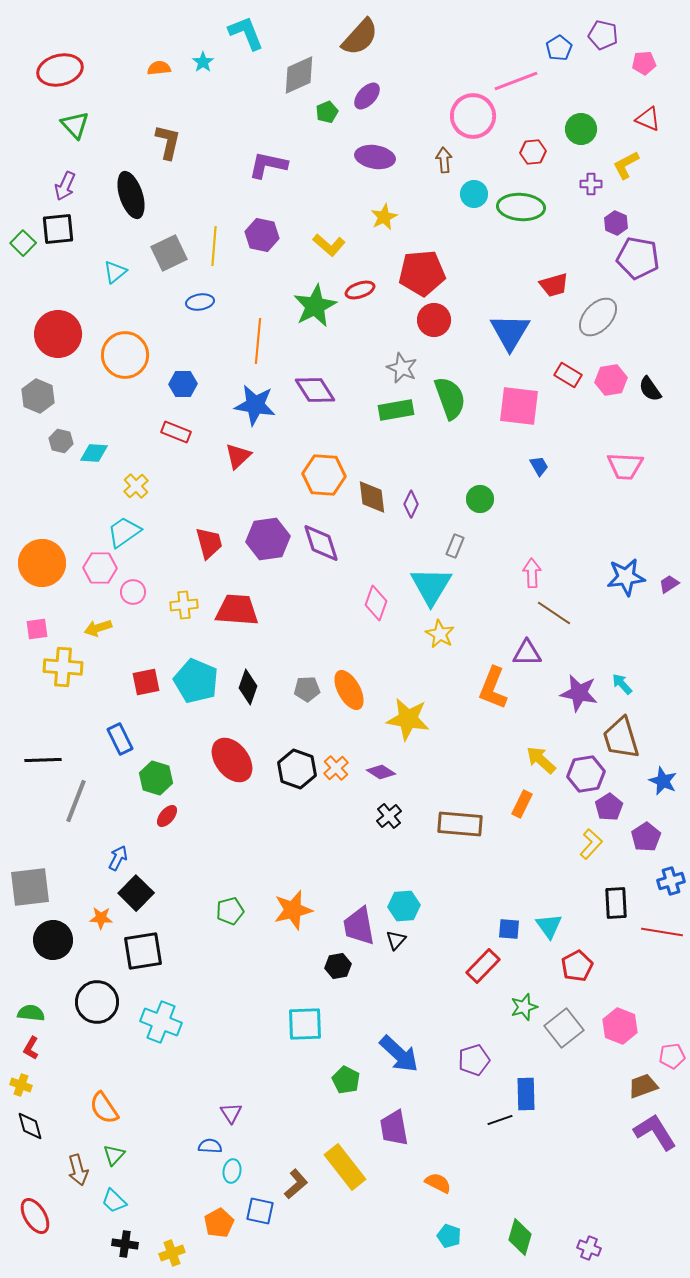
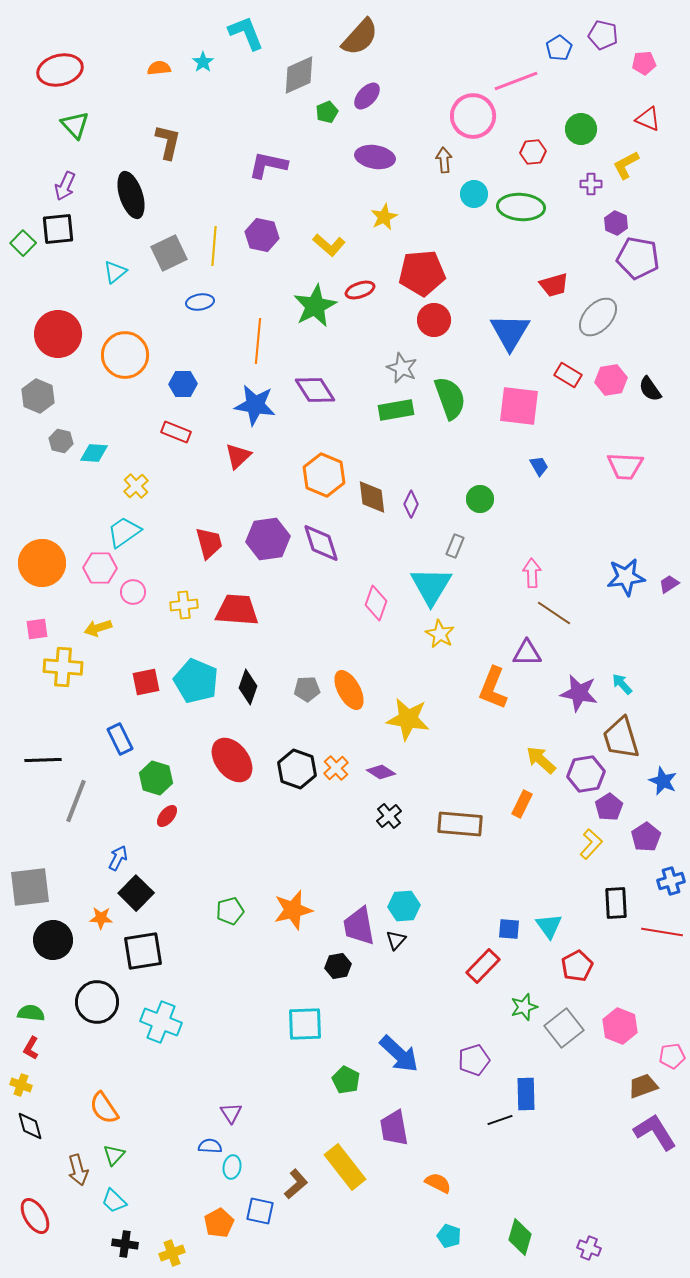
orange hexagon at (324, 475): rotated 18 degrees clockwise
cyan ellipse at (232, 1171): moved 4 px up
